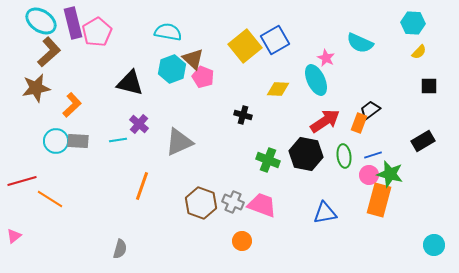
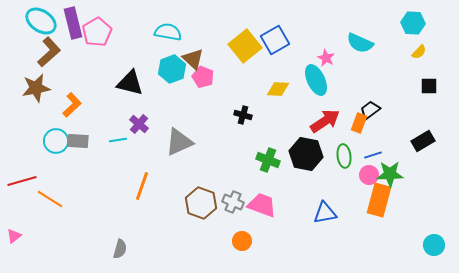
green star at (390, 174): rotated 16 degrees counterclockwise
